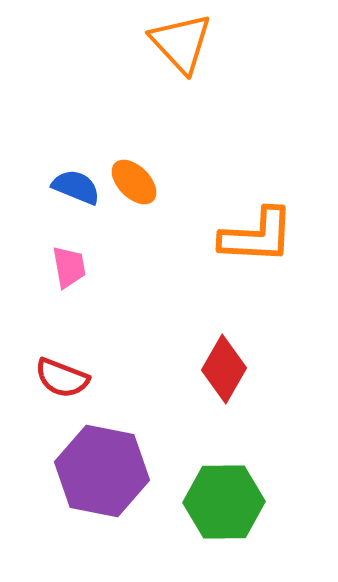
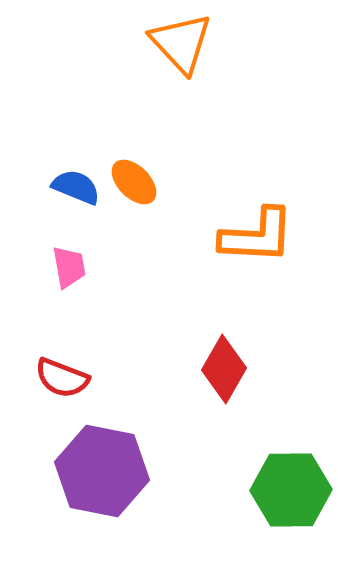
green hexagon: moved 67 px right, 12 px up
